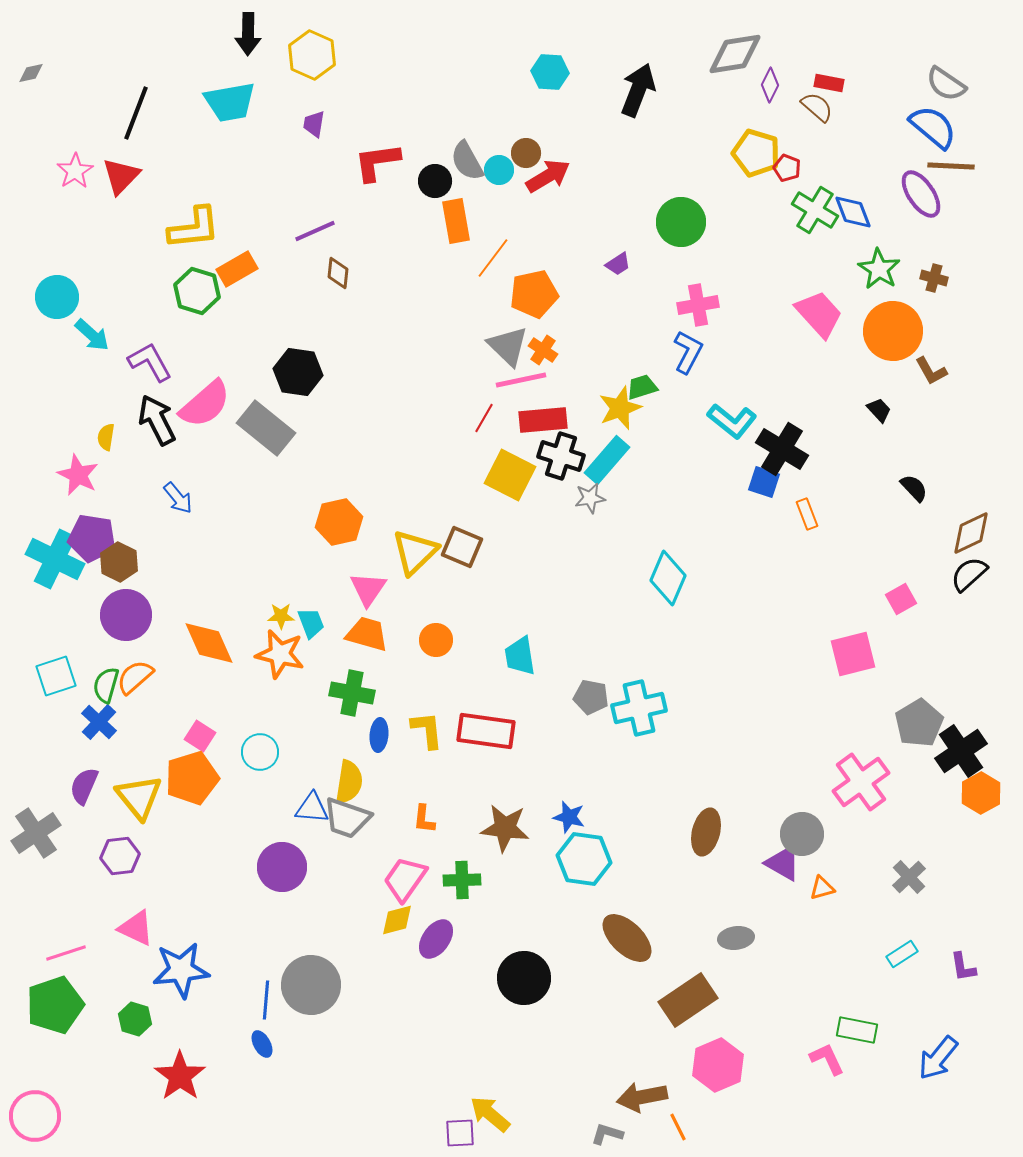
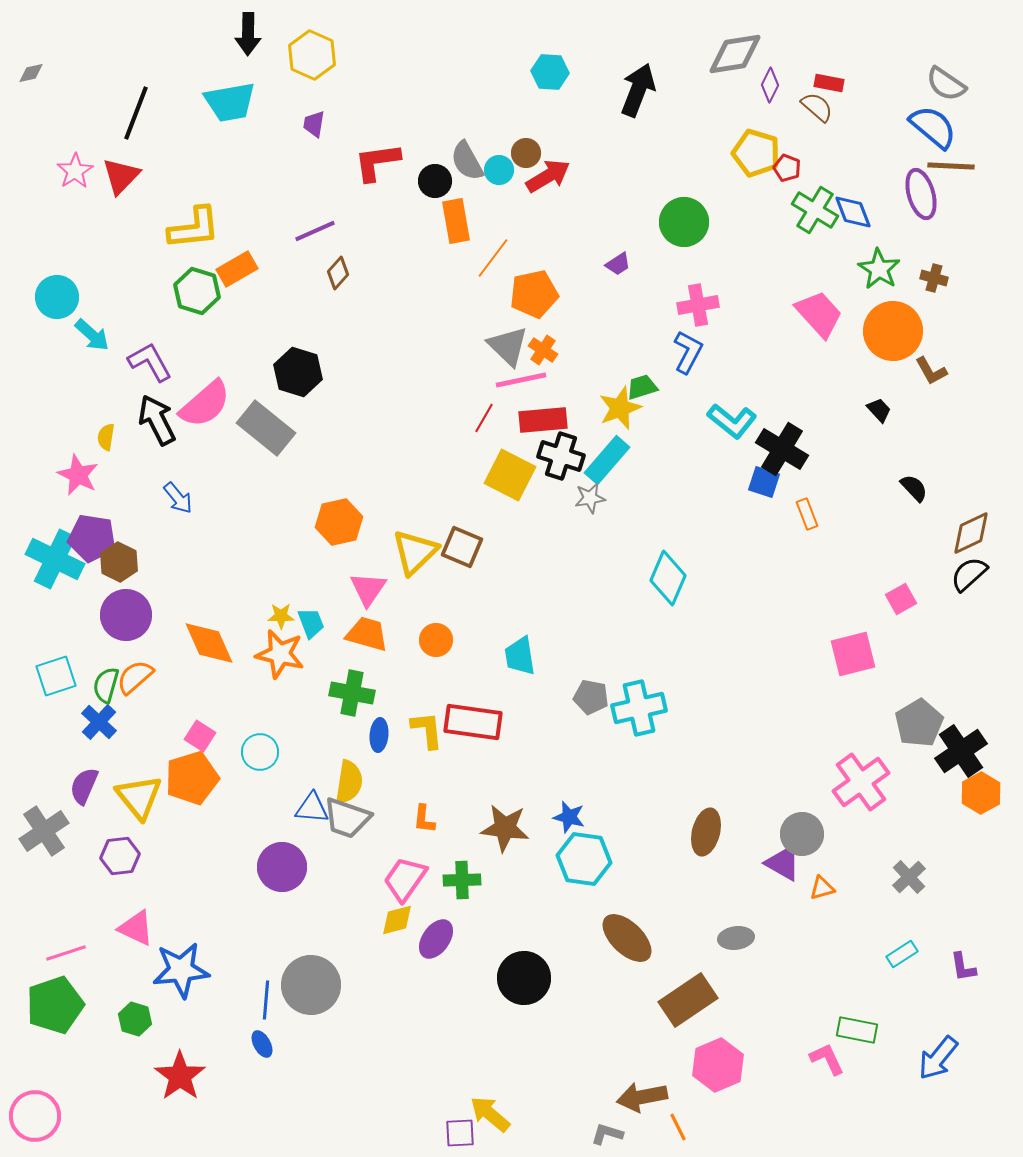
purple ellipse at (921, 194): rotated 18 degrees clockwise
green circle at (681, 222): moved 3 px right
brown diamond at (338, 273): rotated 36 degrees clockwise
black hexagon at (298, 372): rotated 9 degrees clockwise
red rectangle at (486, 731): moved 13 px left, 9 px up
gray cross at (36, 833): moved 8 px right, 2 px up
